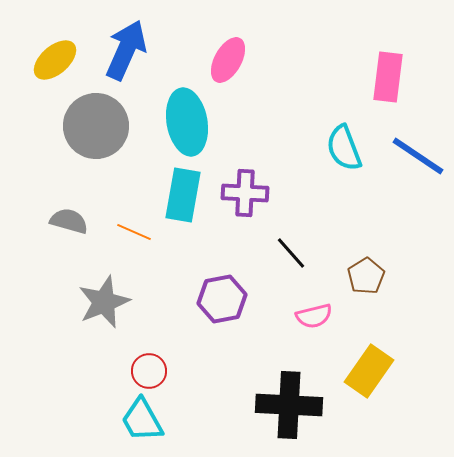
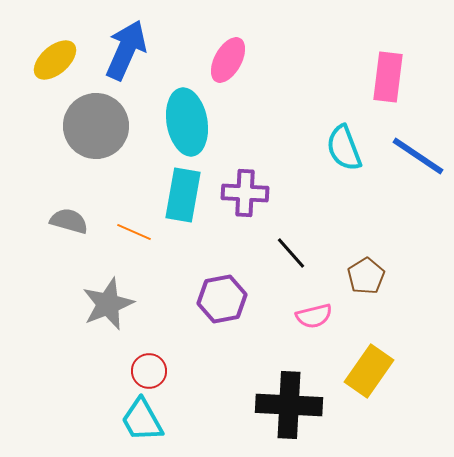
gray star: moved 4 px right, 2 px down
